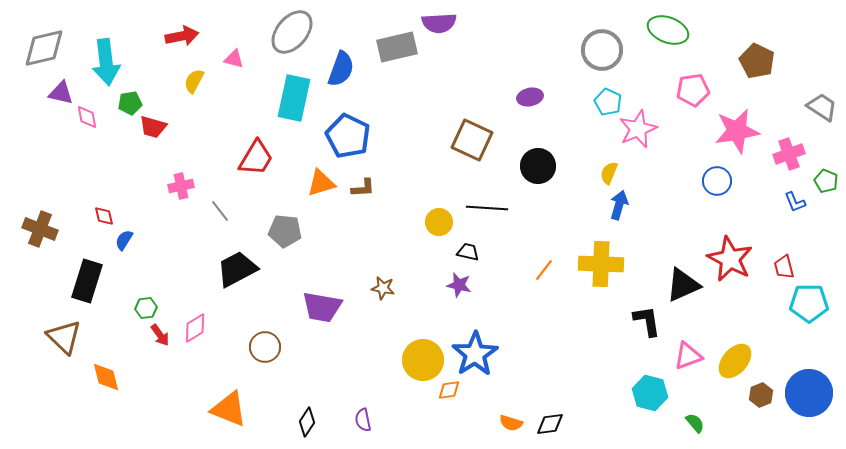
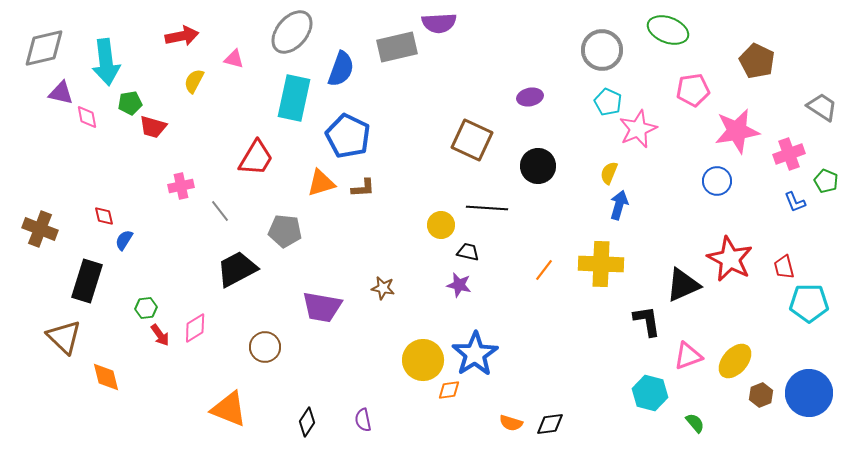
yellow circle at (439, 222): moved 2 px right, 3 px down
